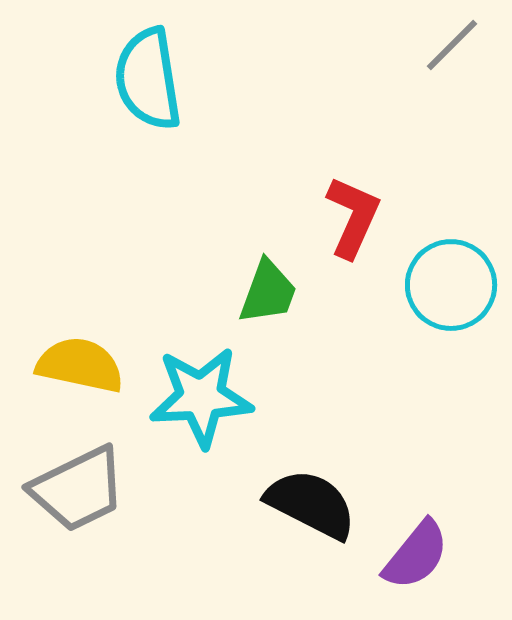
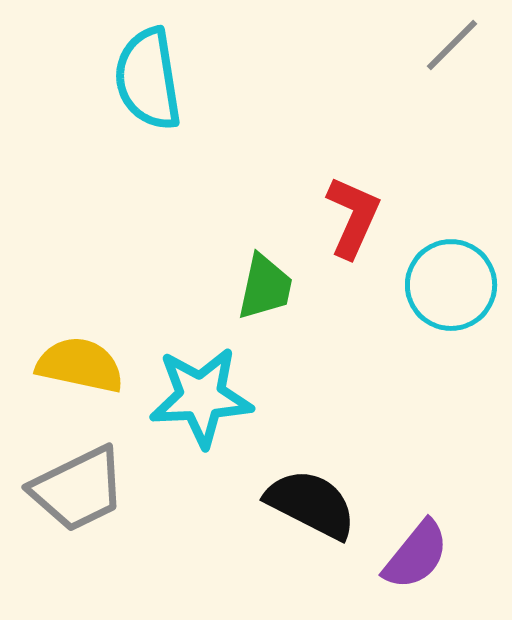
green trapezoid: moved 3 px left, 5 px up; rotated 8 degrees counterclockwise
